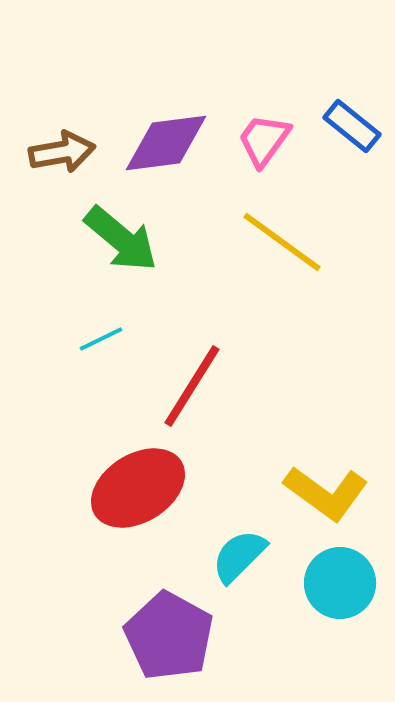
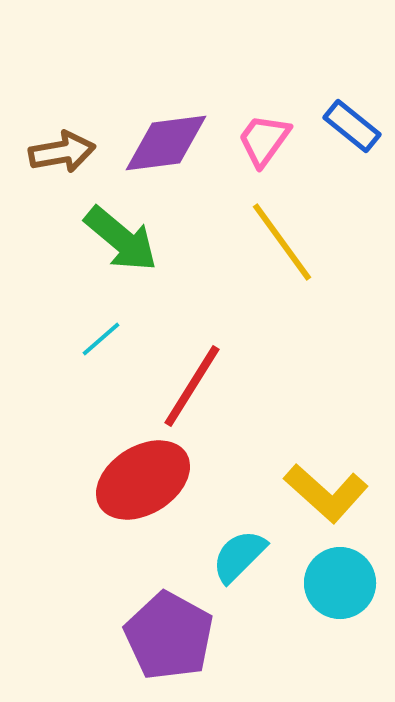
yellow line: rotated 18 degrees clockwise
cyan line: rotated 15 degrees counterclockwise
red ellipse: moved 5 px right, 8 px up
yellow L-shape: rotated 6 degrees clockwise
